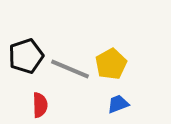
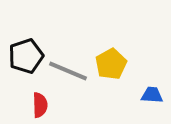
gray line: moved 2 px left, 2 px down
blue trapezoid: moved 34 px right, 9 px up; rotated 25 degrees clockwise
